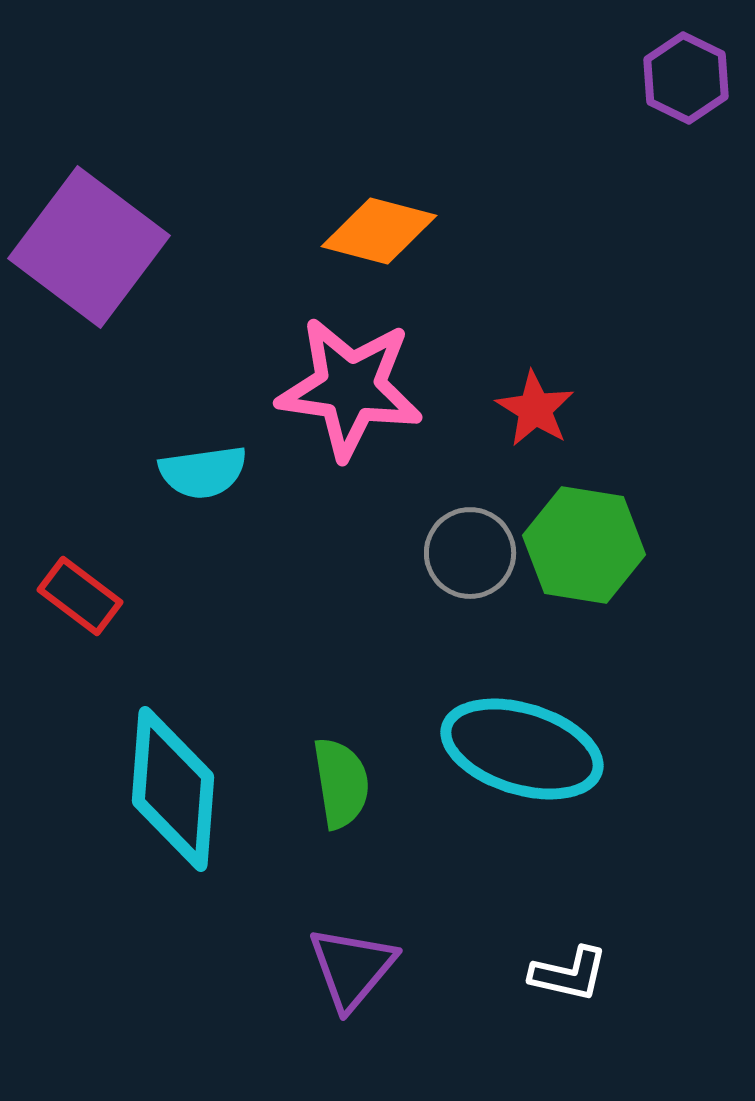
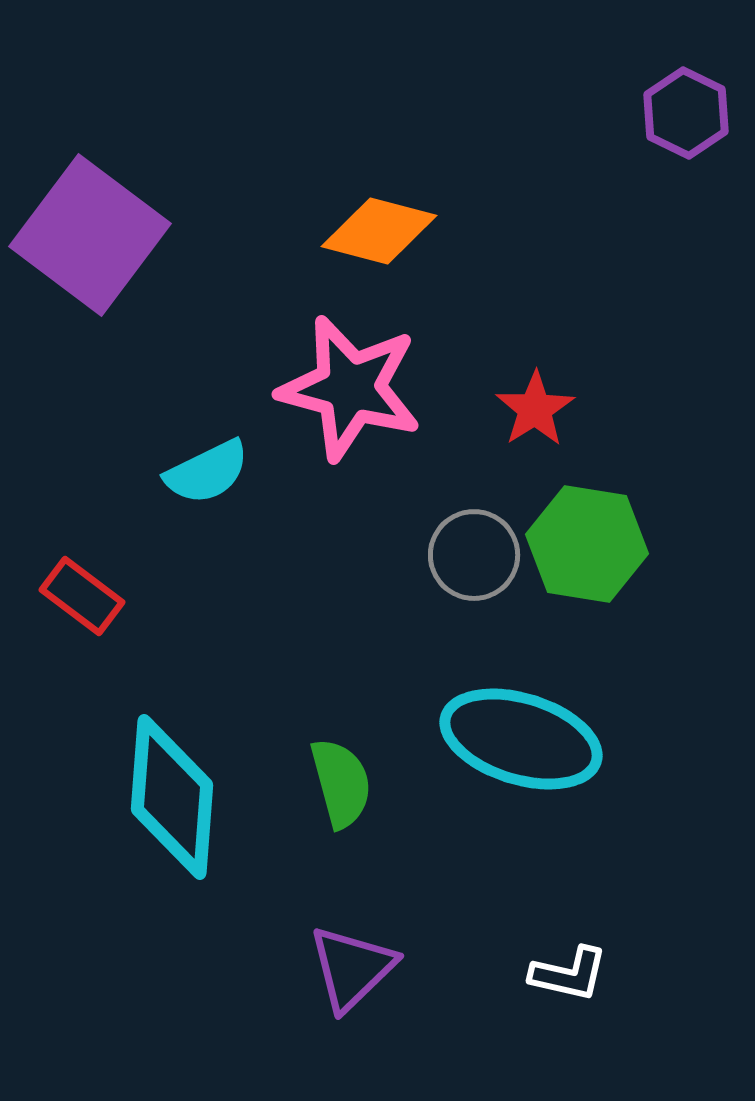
purple hexagon: moved 35 px down
purple square: moved 1 px right, 12 px up
pink star: rotated 7 degrees clockwise
red star: rotated 8 degrees clockwise
cyan semicircle: moved 4 px right; rotated 18 degrees counterclockwise
green hexagon: moved 3 px right, 1 px up
gray circle: moved 4 px right, 2 px down
red rectangle: moved 2 px right
cyan ellipse: moved 1 px left, 10 px up
green semicircle: rotated 6 degrees counterclockwise
cyan diamond: moved 1 px left, 8 px down
purple triangle: rotated 6 degrees clockwise
